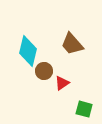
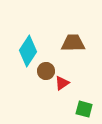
brown trapezoid: moved 1 px right, 1 px up; rotated 130 degrees clockwise
cyan diamond: rotated 20 degrees clockwise
brown circle: moved 2 px right
